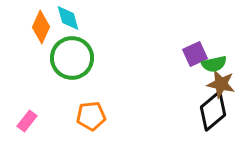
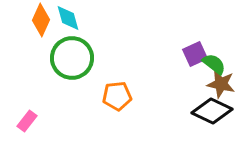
orange diamond: moved 7 px up
green semicircle: rotated 130 degrees counterclockwise
black diamond: moved 1 px left; rotated 66 degrees clockwise
orange pentagon: moved 26 px right, 20 px up
